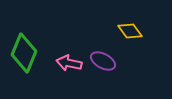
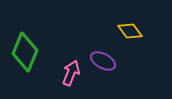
green diamond: moved 1 px right, 1 px up
pink arrow: moved 2 px right, 10 px down; rotated 100 degrees clockwise
